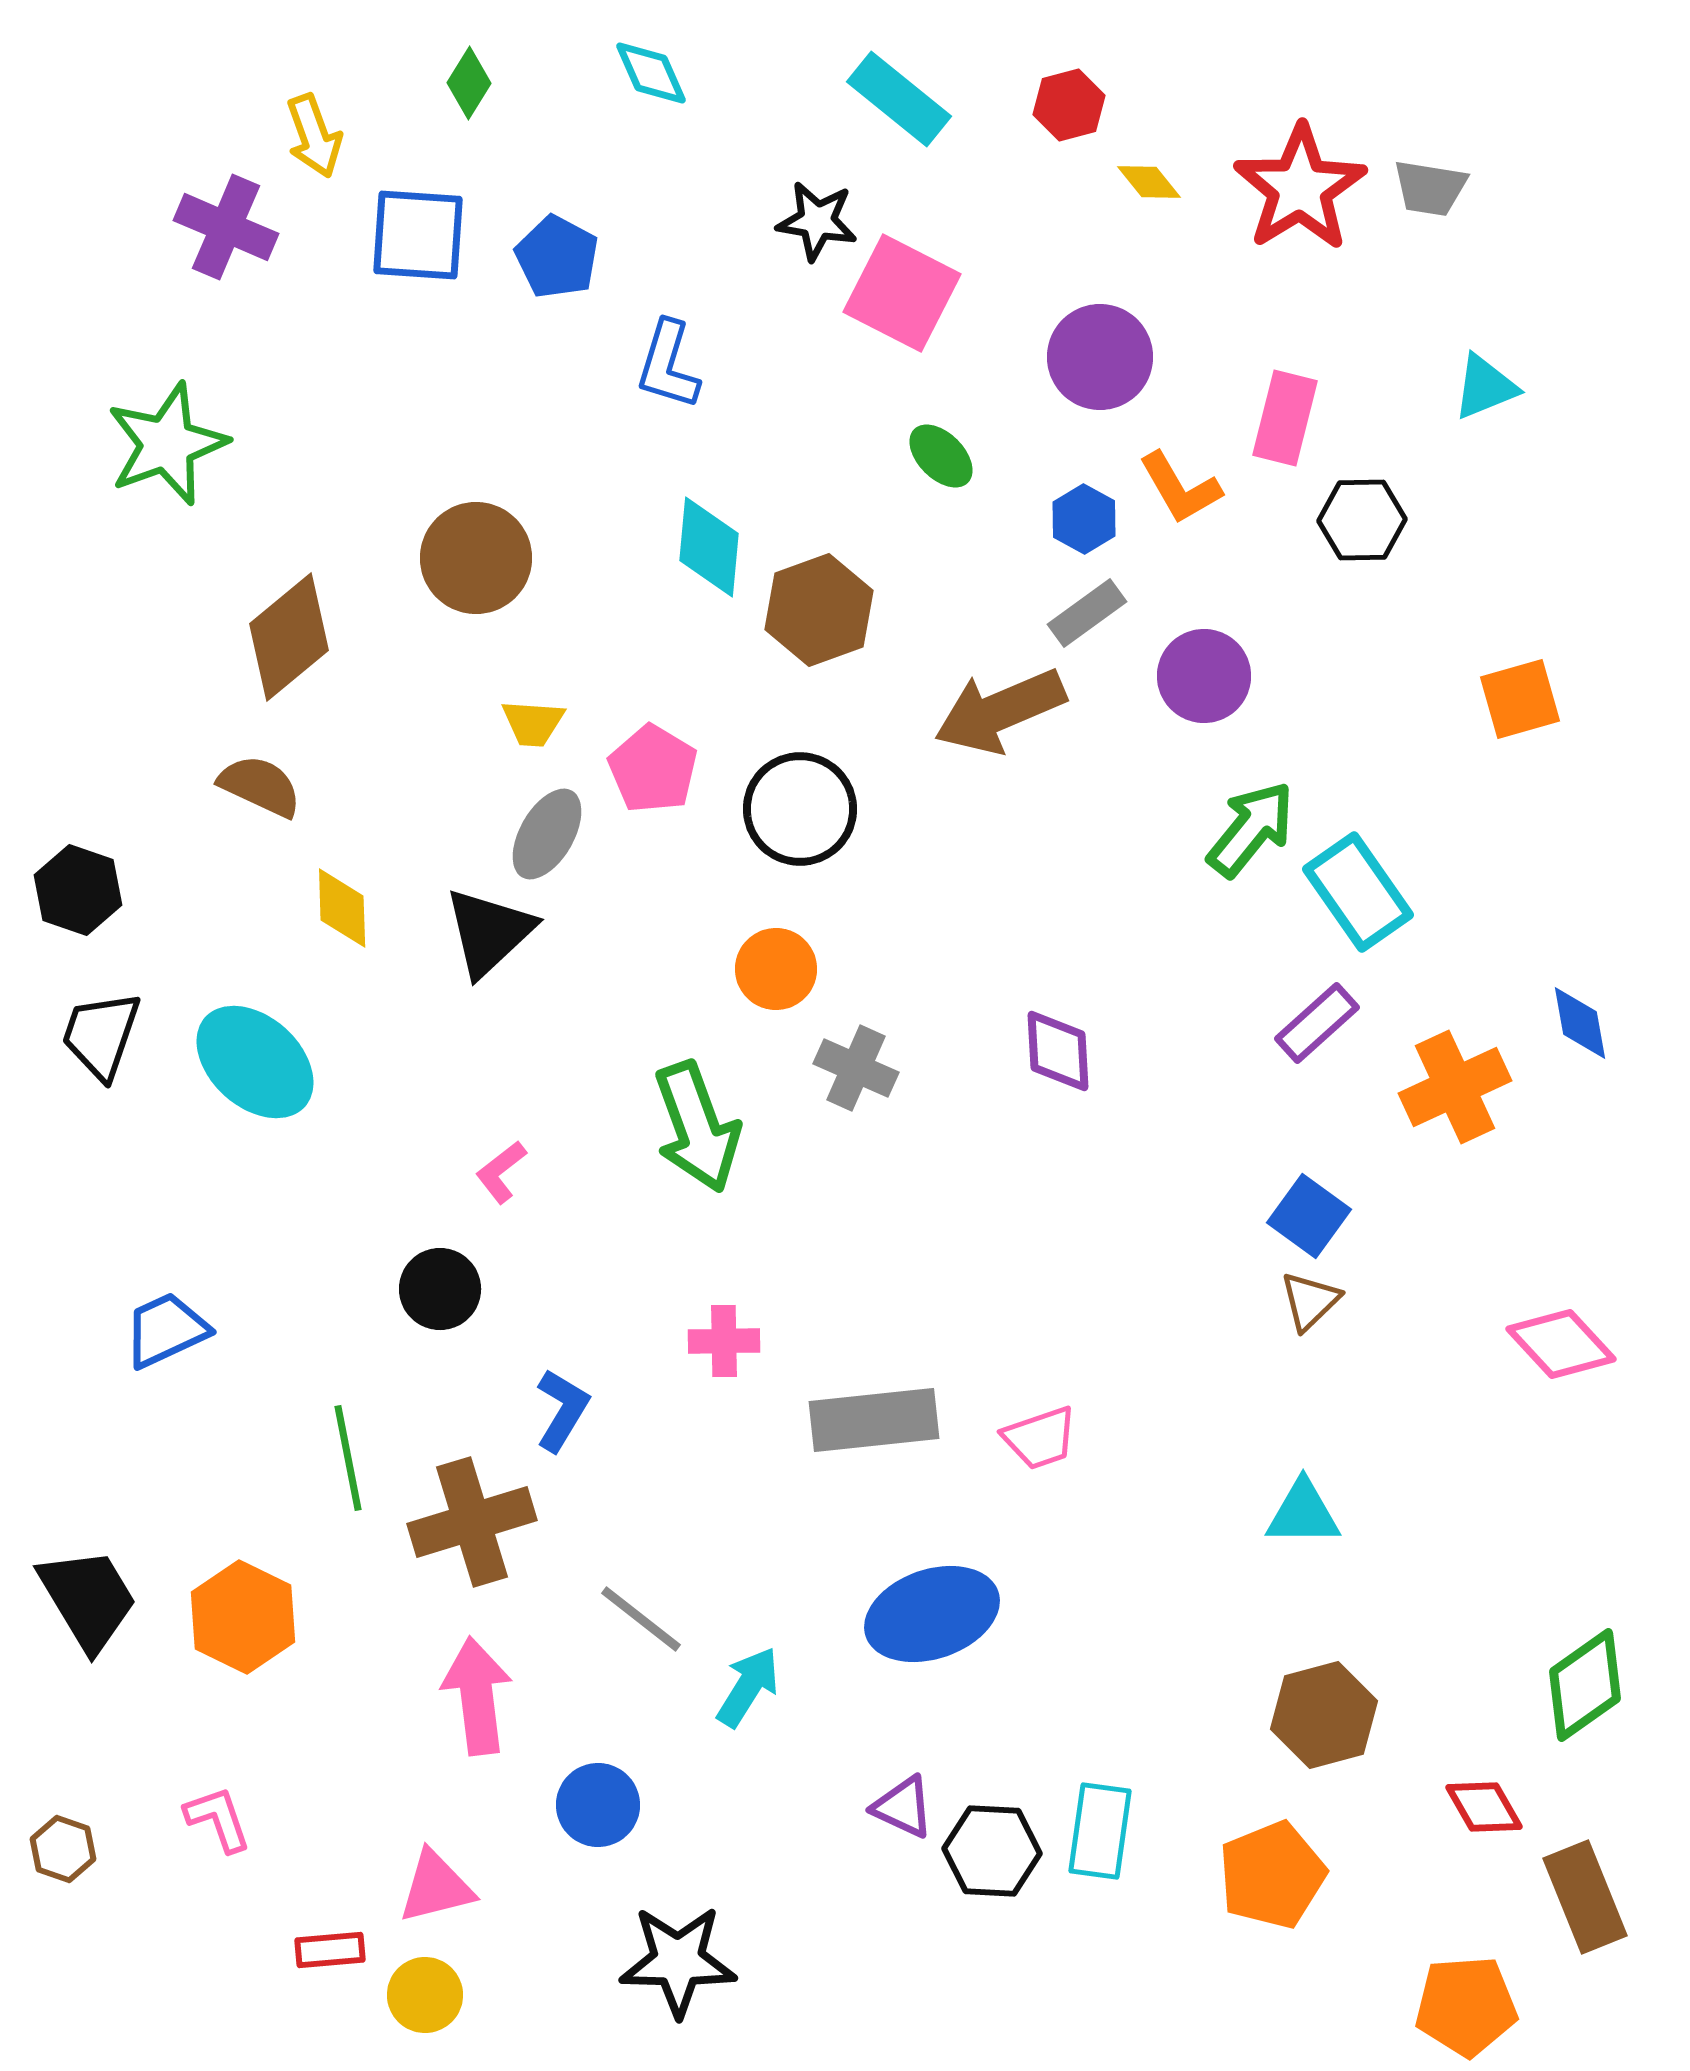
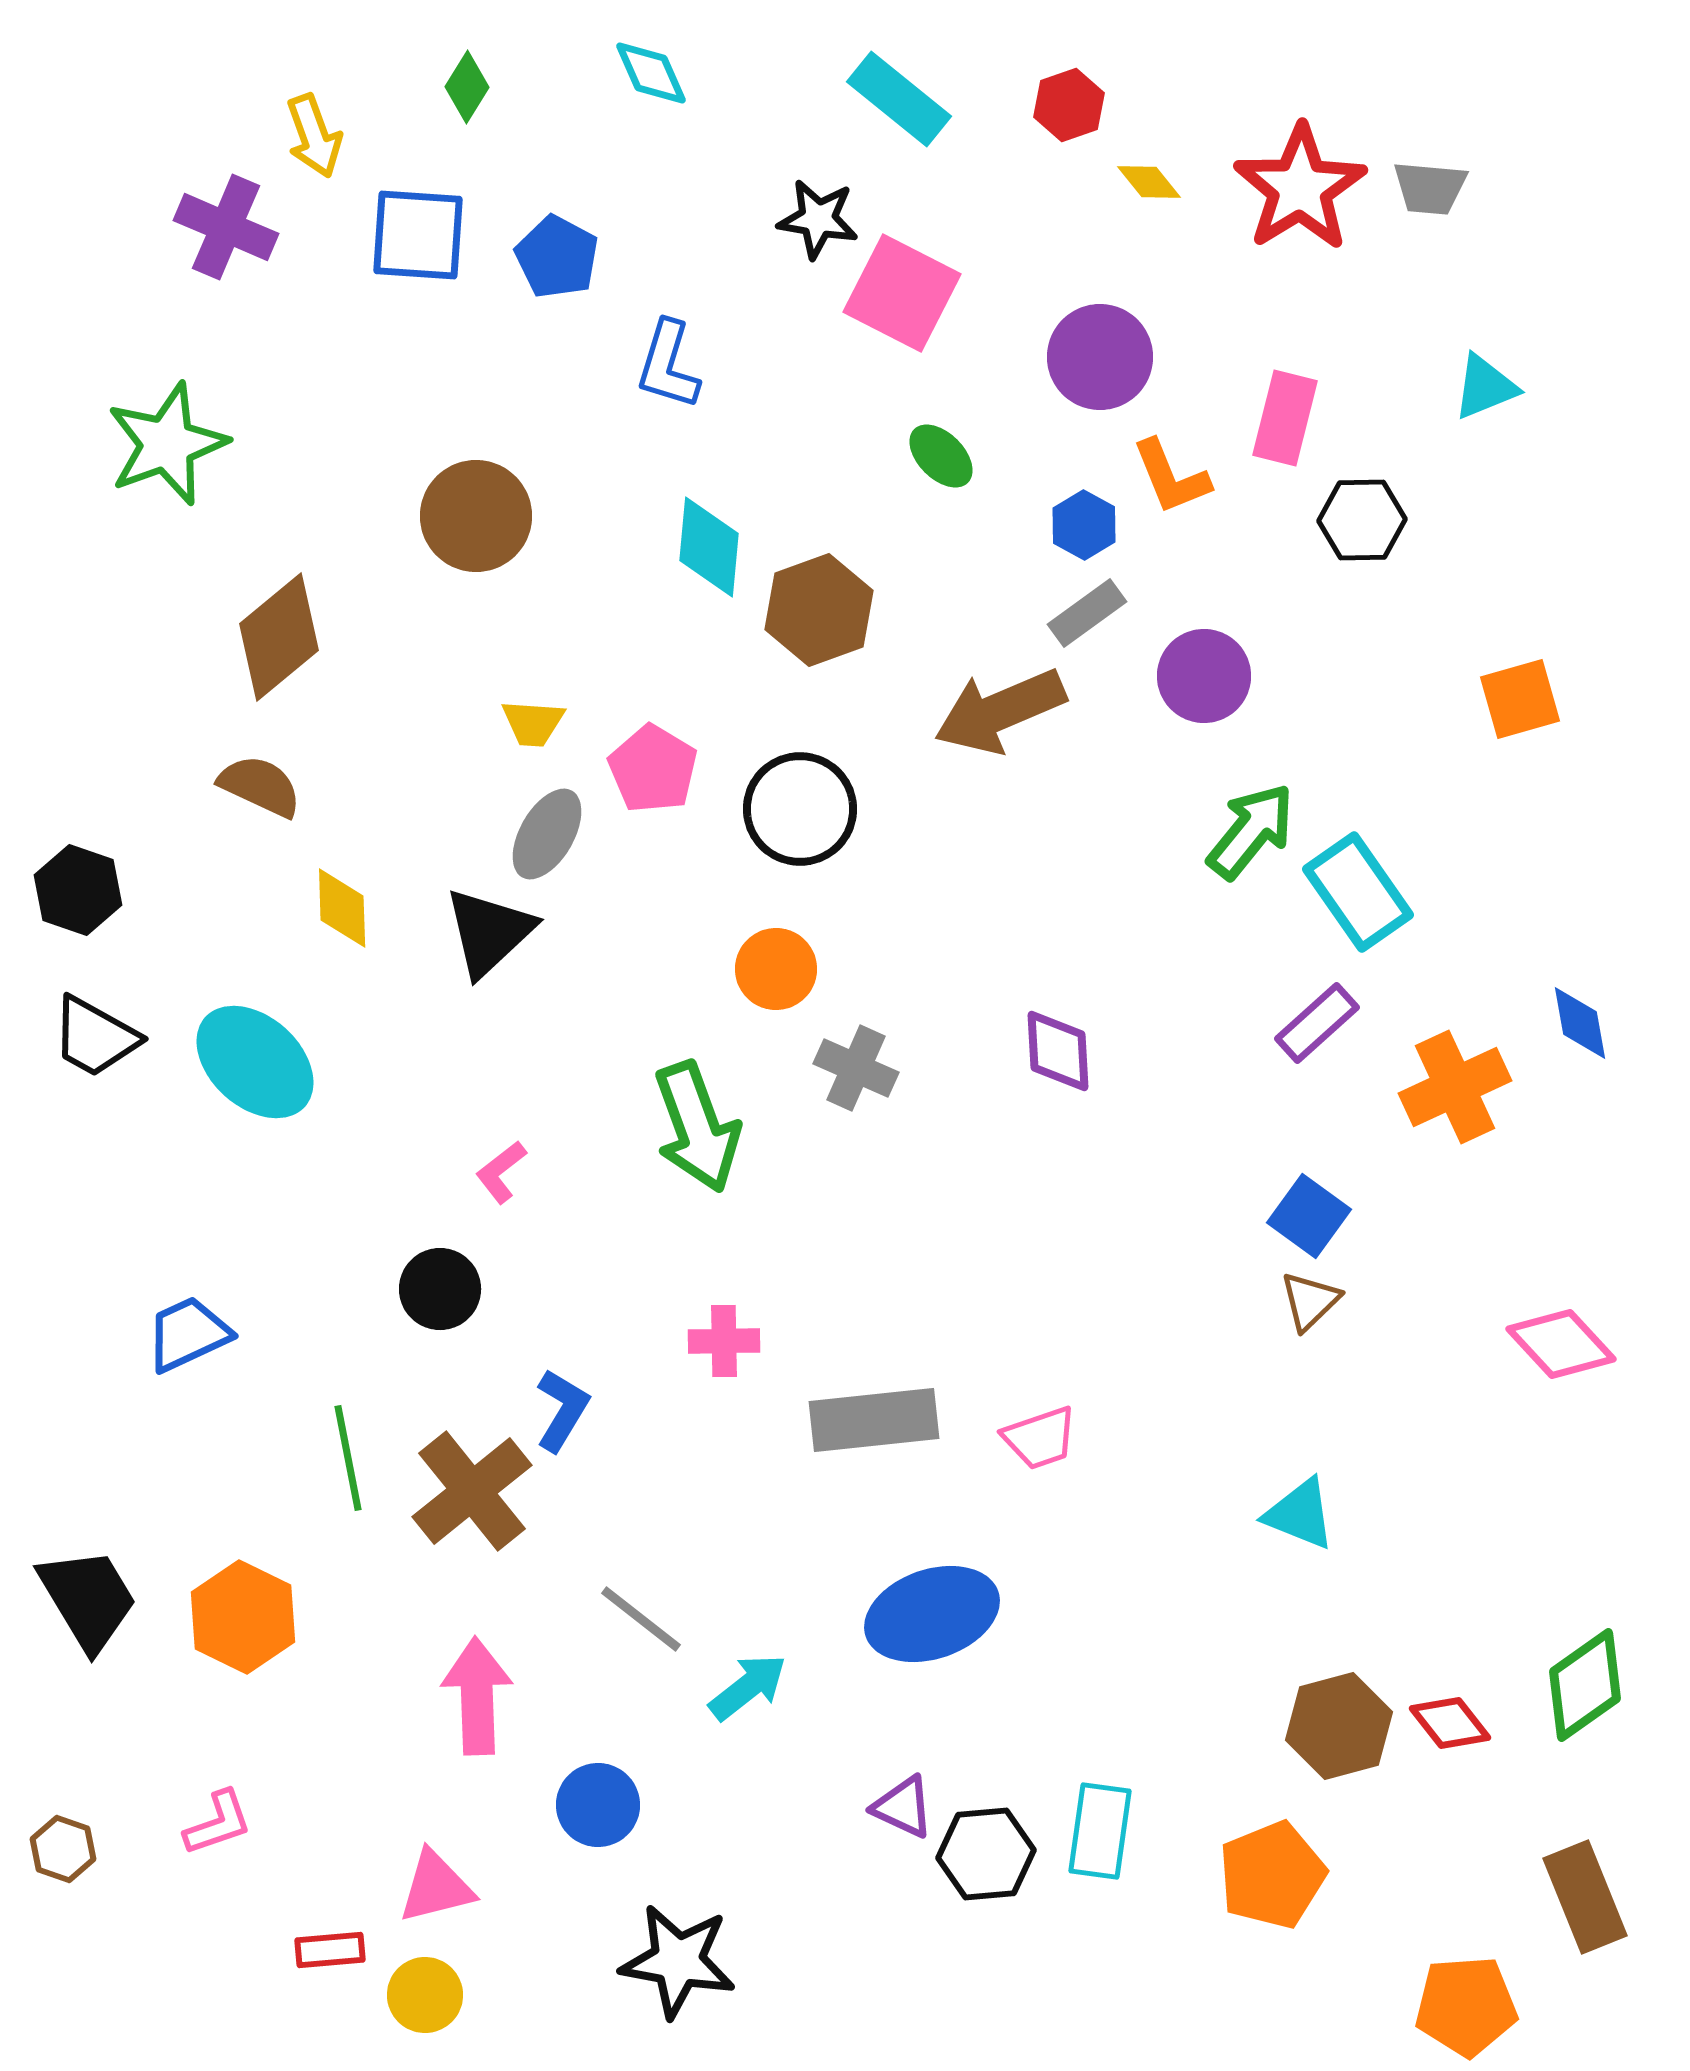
green diamond at (469, 83): moved 2 px left, 4 px down
red hexagon at (1069, 105): rotated 4 degrees counterclockwise
gray trapezoid at (1430, 188): rotated 4 degrees counterclockwise
black star at (817, 221): moved 1 px right, 2 px up
orange L-shape at (1180, 488): moved 9 px left, 11 px up; rotated 8 degrees clockwise
blue hexagon at (1084, 519): moved 6 px down
brown circle at (476, 558): moved 42 px up
brown diamond at (289, 637): moved 10 px left
green arrow at (1251, 829): moved 2 px down
black trapezoid at (101, 1035): moved 6 px left, 2 px down; rotated 80 degrees counterclockwise
blue trapezoid at (166, 1330): moved 22 px right, 4 px down
cyan triangle at (1303, 1513): moved 3 px left, 1 px down; rotated 22 degrees clockwise
brown cross at (472, 1522): moved 31 px up; rotated 22 degrees counterclockwise
cyan arrow at (748, 1687): rotated 20 degrees clockwise
pink arrow at (477, 1696): rotated 5 degrees clockwise
brown hexagon at (1324, 1715): moved 15 px right, 11 px down
red diamond at (1484, 1807): moved 34 px left, 84 px up; rotated 8 degrees counterclockwise
pink L-shape at (218, 1819): moved 4 px down; rotated 90 degrees clockwise
black hexagon at (992, 1851): moved 6 px left, 3 px down; rotated 8 degrees counterclockwise
black star at (678, 1961): rotated 9 degrees clockwise
